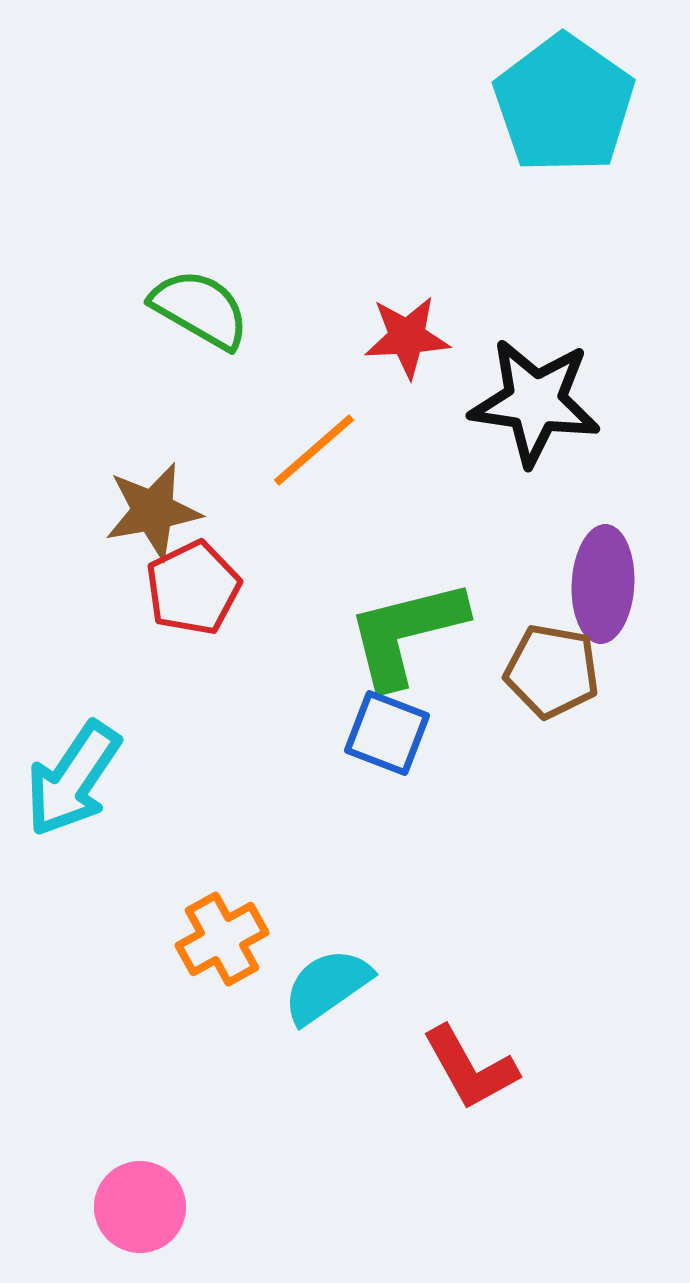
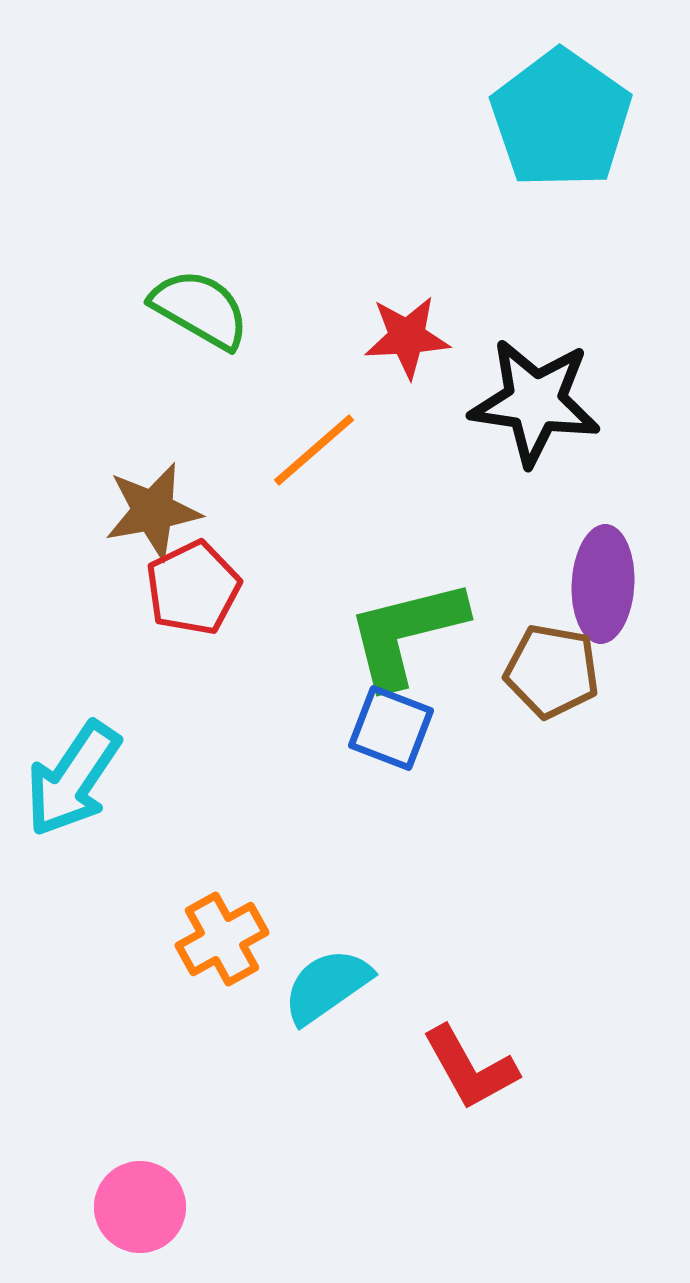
cyan pentagon: moved 3 px left, 15 px down
blue square: moved 4 px right, 5 px up
